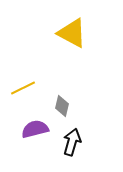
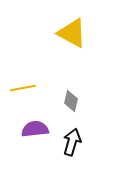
yellow line: rotated 15 degrees clockwise
gray diamond: moved 9 px right, 5 px up
purple semicircle: rotated 8 degrees clockwise
